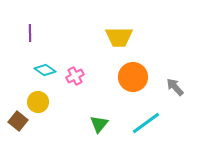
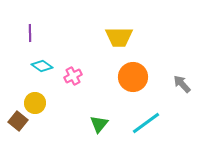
cyan diamond: moved 3 px left, 4 px up
pink cross: moved 2 px left
gray arrow: moved 7 px right, 3 px up
yellow circle: moved 3 px left, 1 px down
